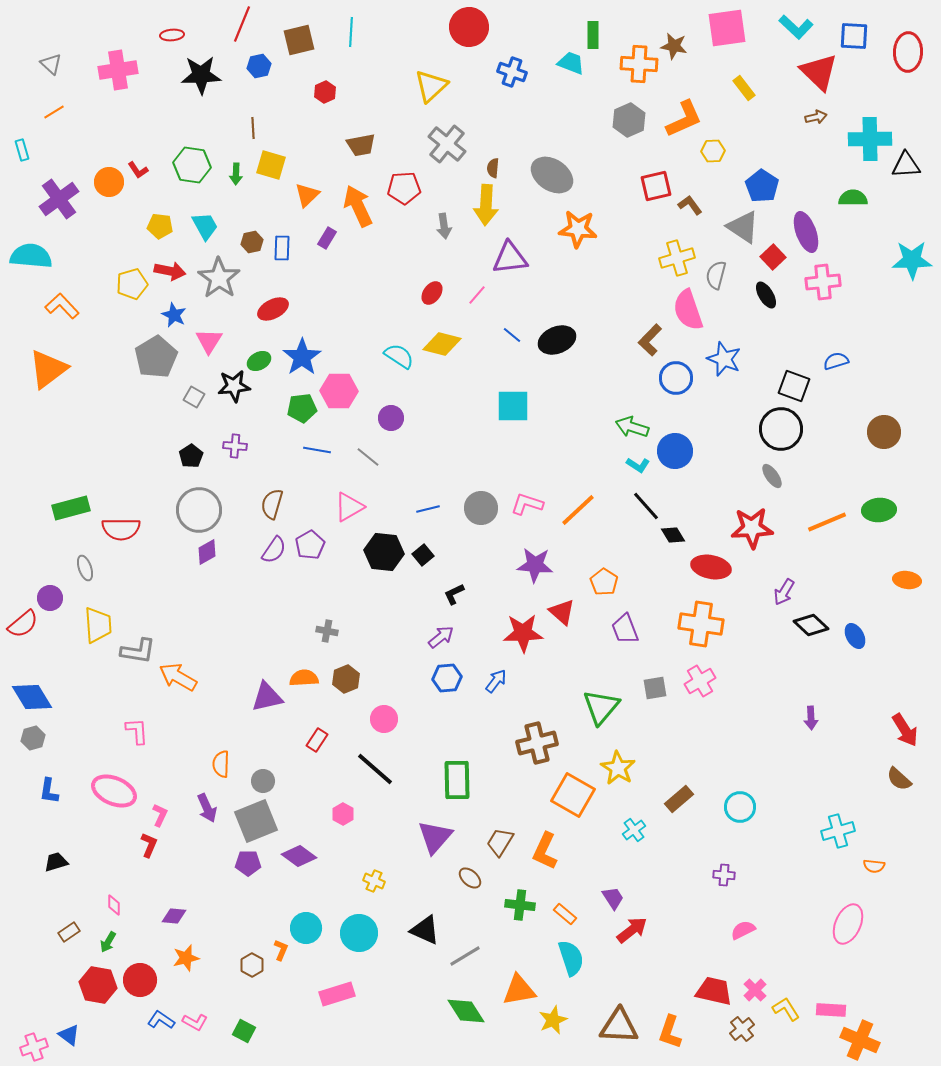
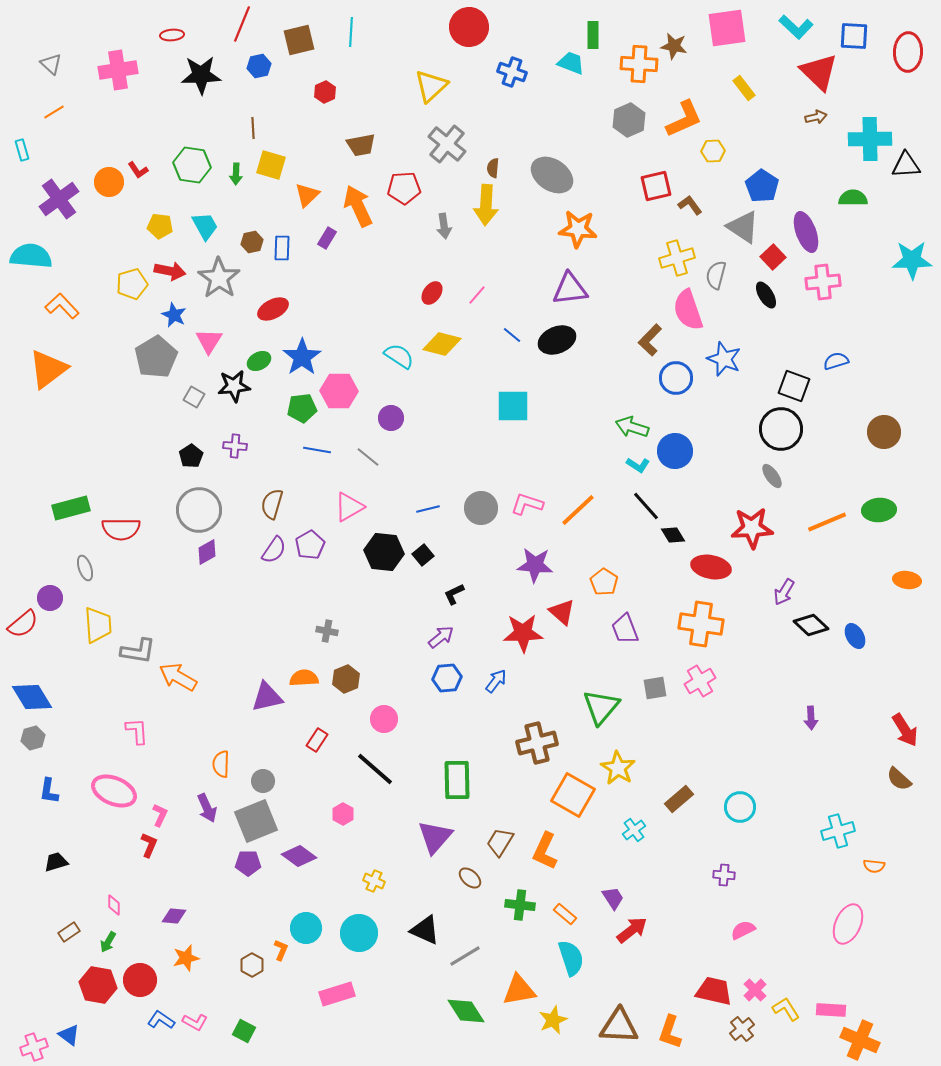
purple triangle at (510, 258): moved 60 px right, 31 px down
